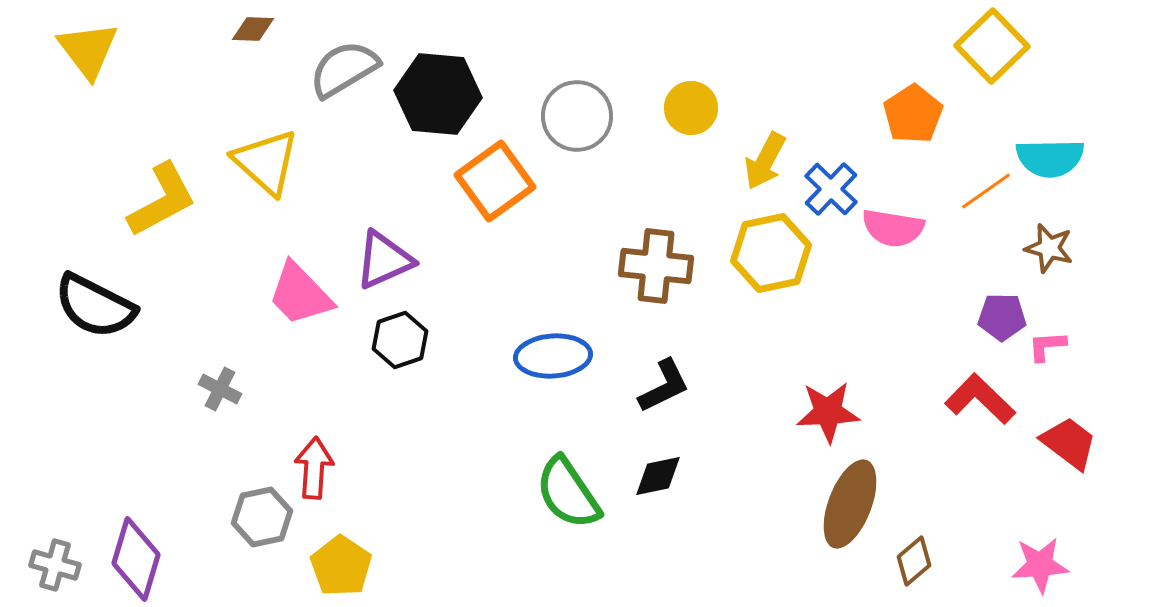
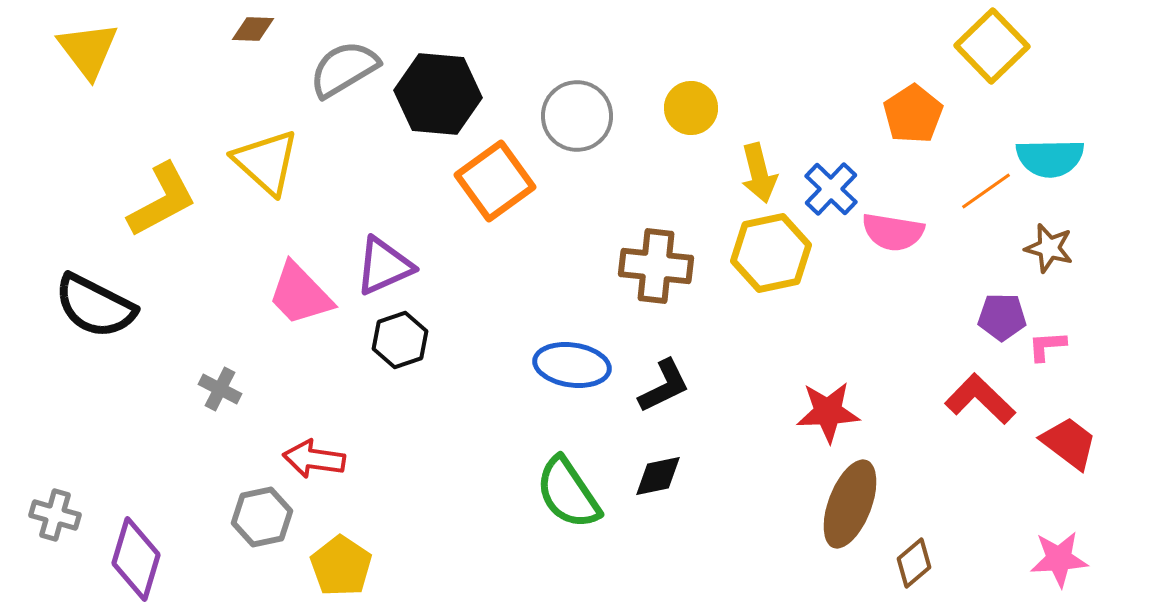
yellow arrow at (765, 161): moved 6 px left, 12 px down; rotated 42 degrees counterclockwise
pink semicircle at (893, 228): moved 4 px down
purple triangle at (384, 260): moved 6 px down
blue ellipse at (553, 356): moved 19 px right, 9 px down; rotated 12 degrees clockwise
red arrow at (314, 468): moved 9 px up; rotated 86 degrees counterclockwise
brown diamond at (914, 561): moved 2 px down
gray cross at (55, 565): moved 50 px up
pink star at (1040, 565): moved 19 px right, 6 px up
